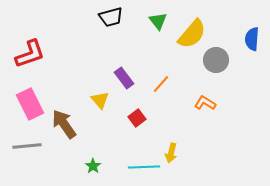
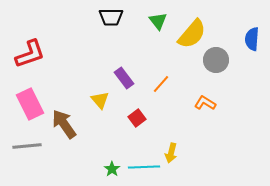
black trapezoid: rotated 15 degrees clockwise
green star: moved 19 px right, 3 px down
